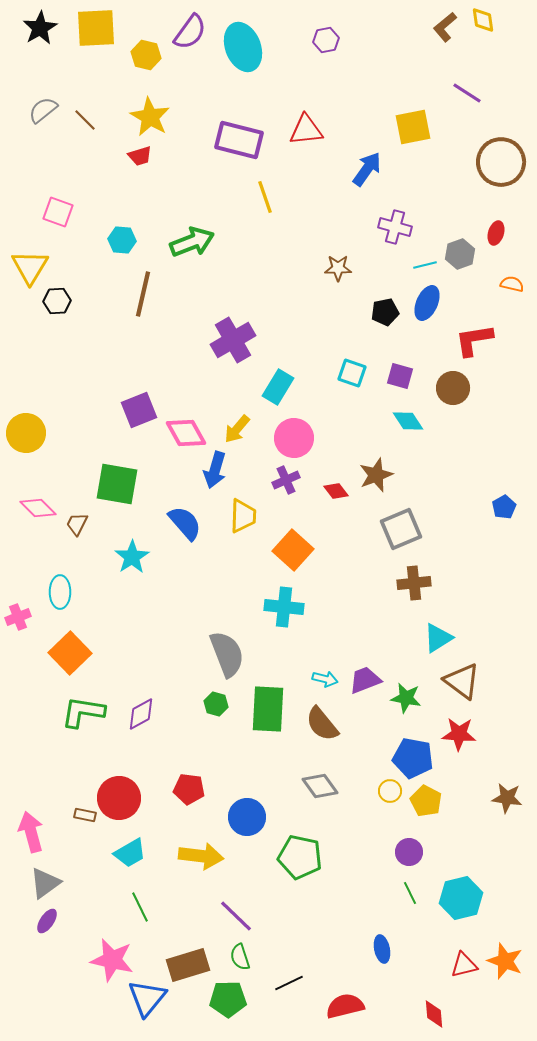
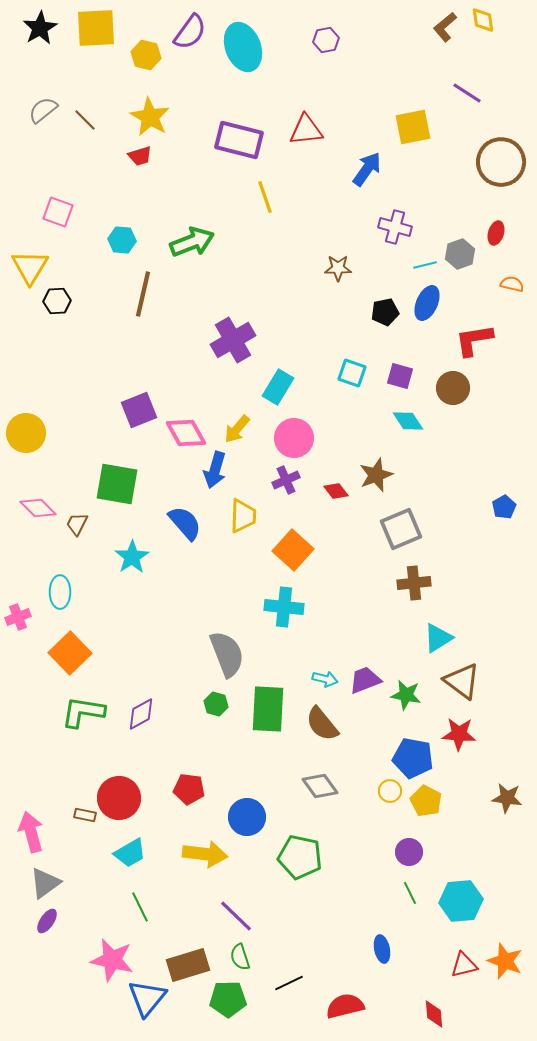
green star at (406, 698): moved 3 px up
yellow arrow at (201, 856): moved 4 px right, 2 px up
cyan hexagon at (461, 898): moved 3 px down; rotated 9 degrees clockwise
